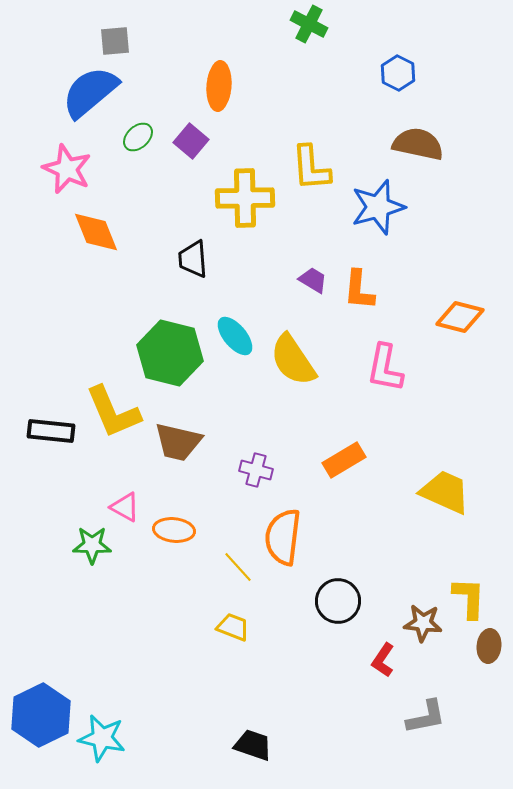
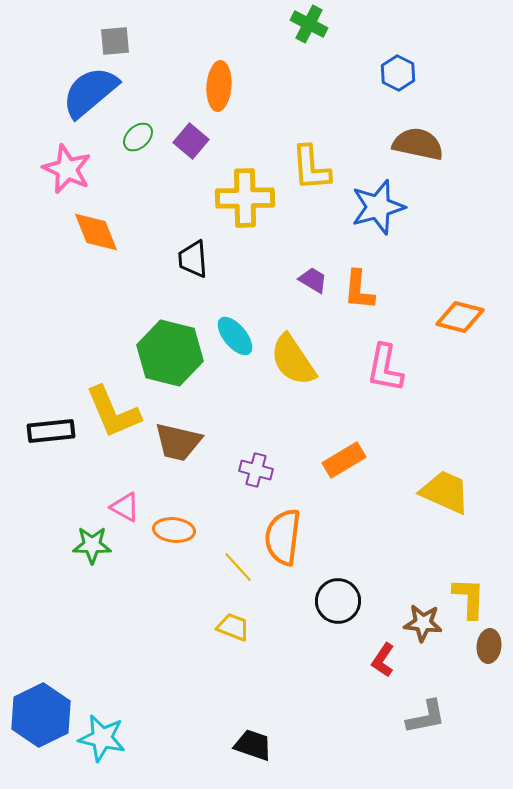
black rectangle at (51, 431): rotated 12 degrees counterclockwise
